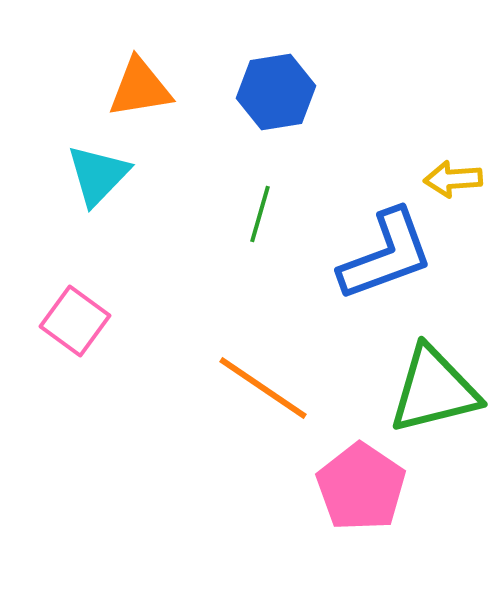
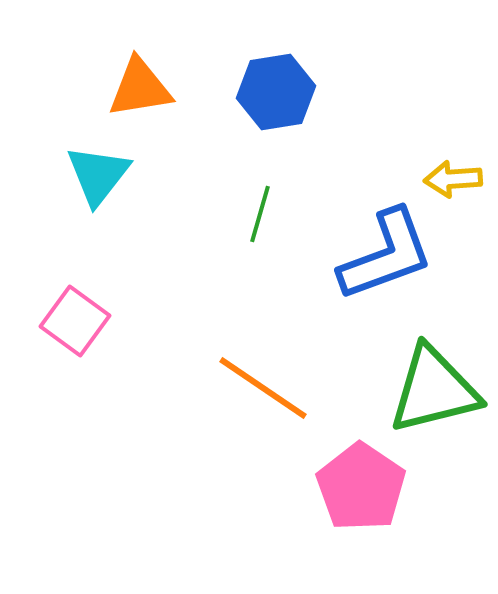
cyan triangle: rotated 6 degrees counterclockwise
